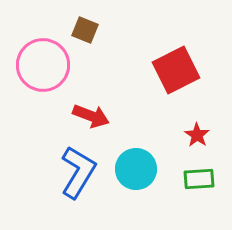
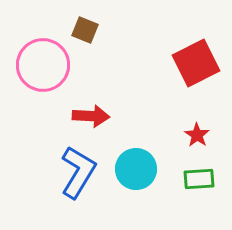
red square: moved 20 px right, 7 px up
red arrow: rotated 18 degrees counterclockwise
